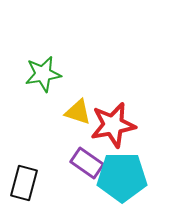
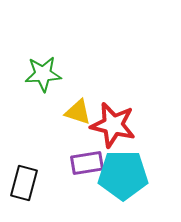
green star: rotated 6 degrees clockwise
red star: rotated 24 degrees clockwise
purple rectangle: rotated 44 degrees counterclockwise
cyan pentagon: moved 1 px right, 2 px up
